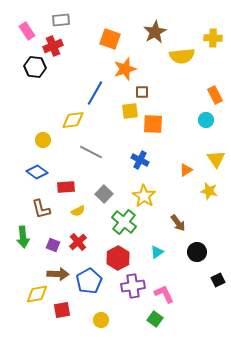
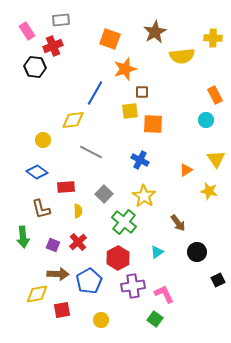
yellow semicircle at (78, 211): rotated 64 degrees counterclockwise
